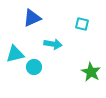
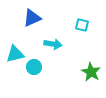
cyan square: moved 1 px down
